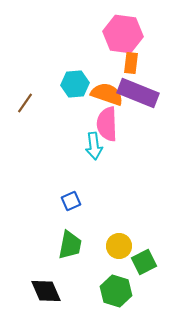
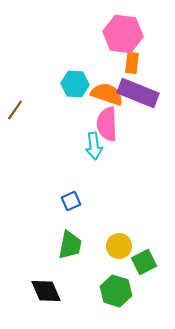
orange rectangle: moved 1 px right
cyan hexagon: rotated 8 degrees clockwise
brown line: moved 10 px left, 7 px down
